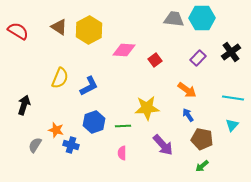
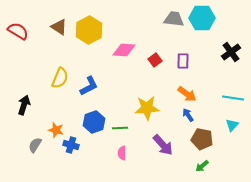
purple rectangle: moved 15 px left, 3 px down; rotated 42 degrees counterclockwise
orange arrow: moved 4 px down
green line: moved 3 px left, 2 px down
